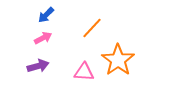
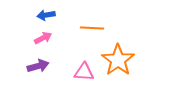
blue arrow: rotated 36 degrees clockwise
orange line: rotated 50 degrees clockwise
